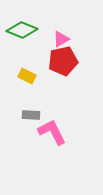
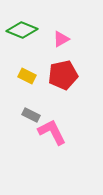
red pentagon: moved 14 px down
gray rectangle: rotated 24 degrees clockwise
